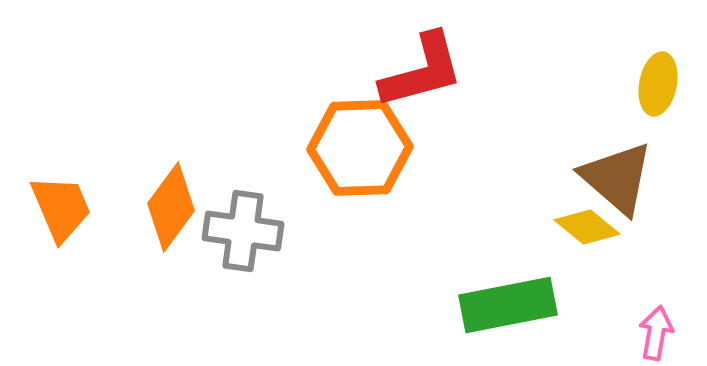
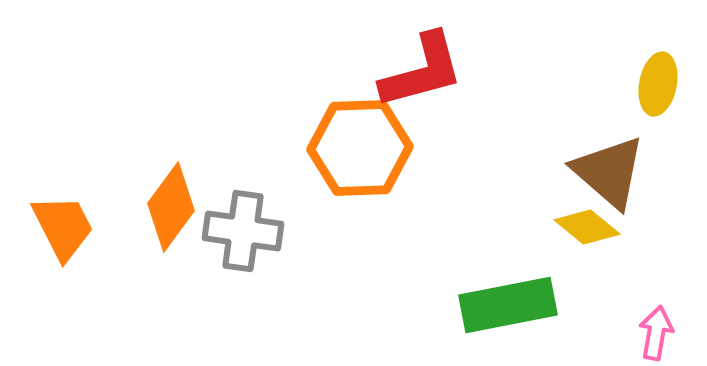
brown triangle: moved 8 px left, 6 px up
orange trapezoid: moved 2 px right, 19 px down; rotated 4 degrees counterclockwise
